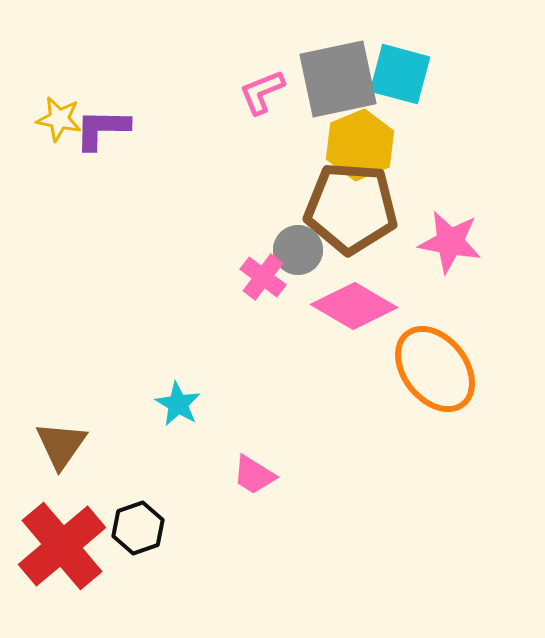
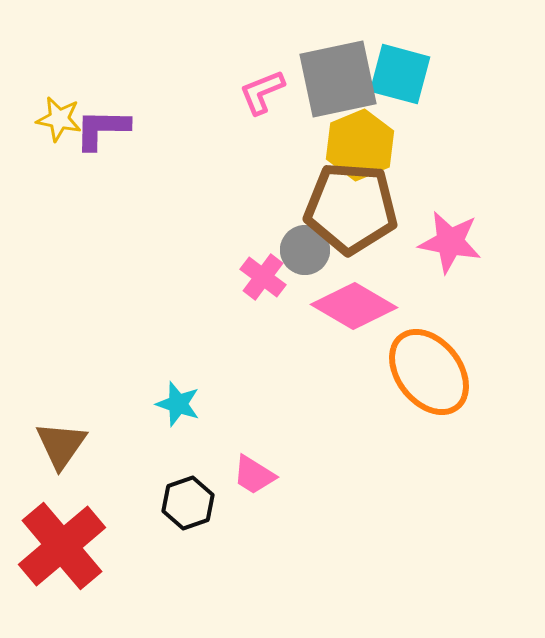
gray circle: moved 7 px right
orange ellipse: moved 6 px left, 3 px down
cyan star: rotated 12 degrees counterclockwise
black hexagon: moved 50 px right, 25 px up
